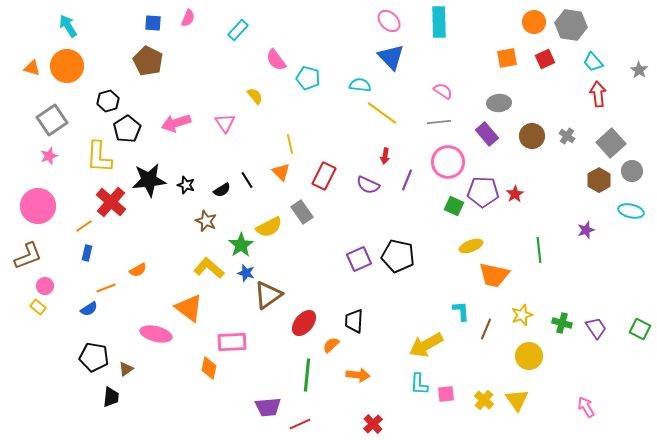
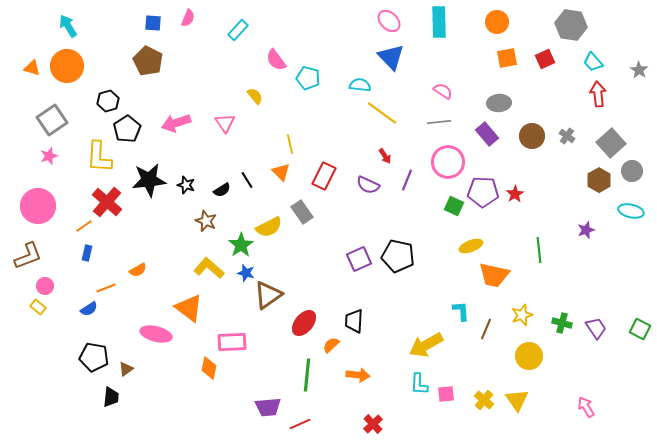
orange circle at (534, 22): moved 37 px left
red arrow at (385, 156): rotated 42 degrees counterclockwise
red cross at (111, 202): moved 4 px left
